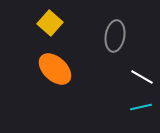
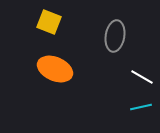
yellow square: moved 1 px left, 1 px up; rotated 20 degrees counterclockwise
orange ellipse: rotated 20 degrees counterclockwise
